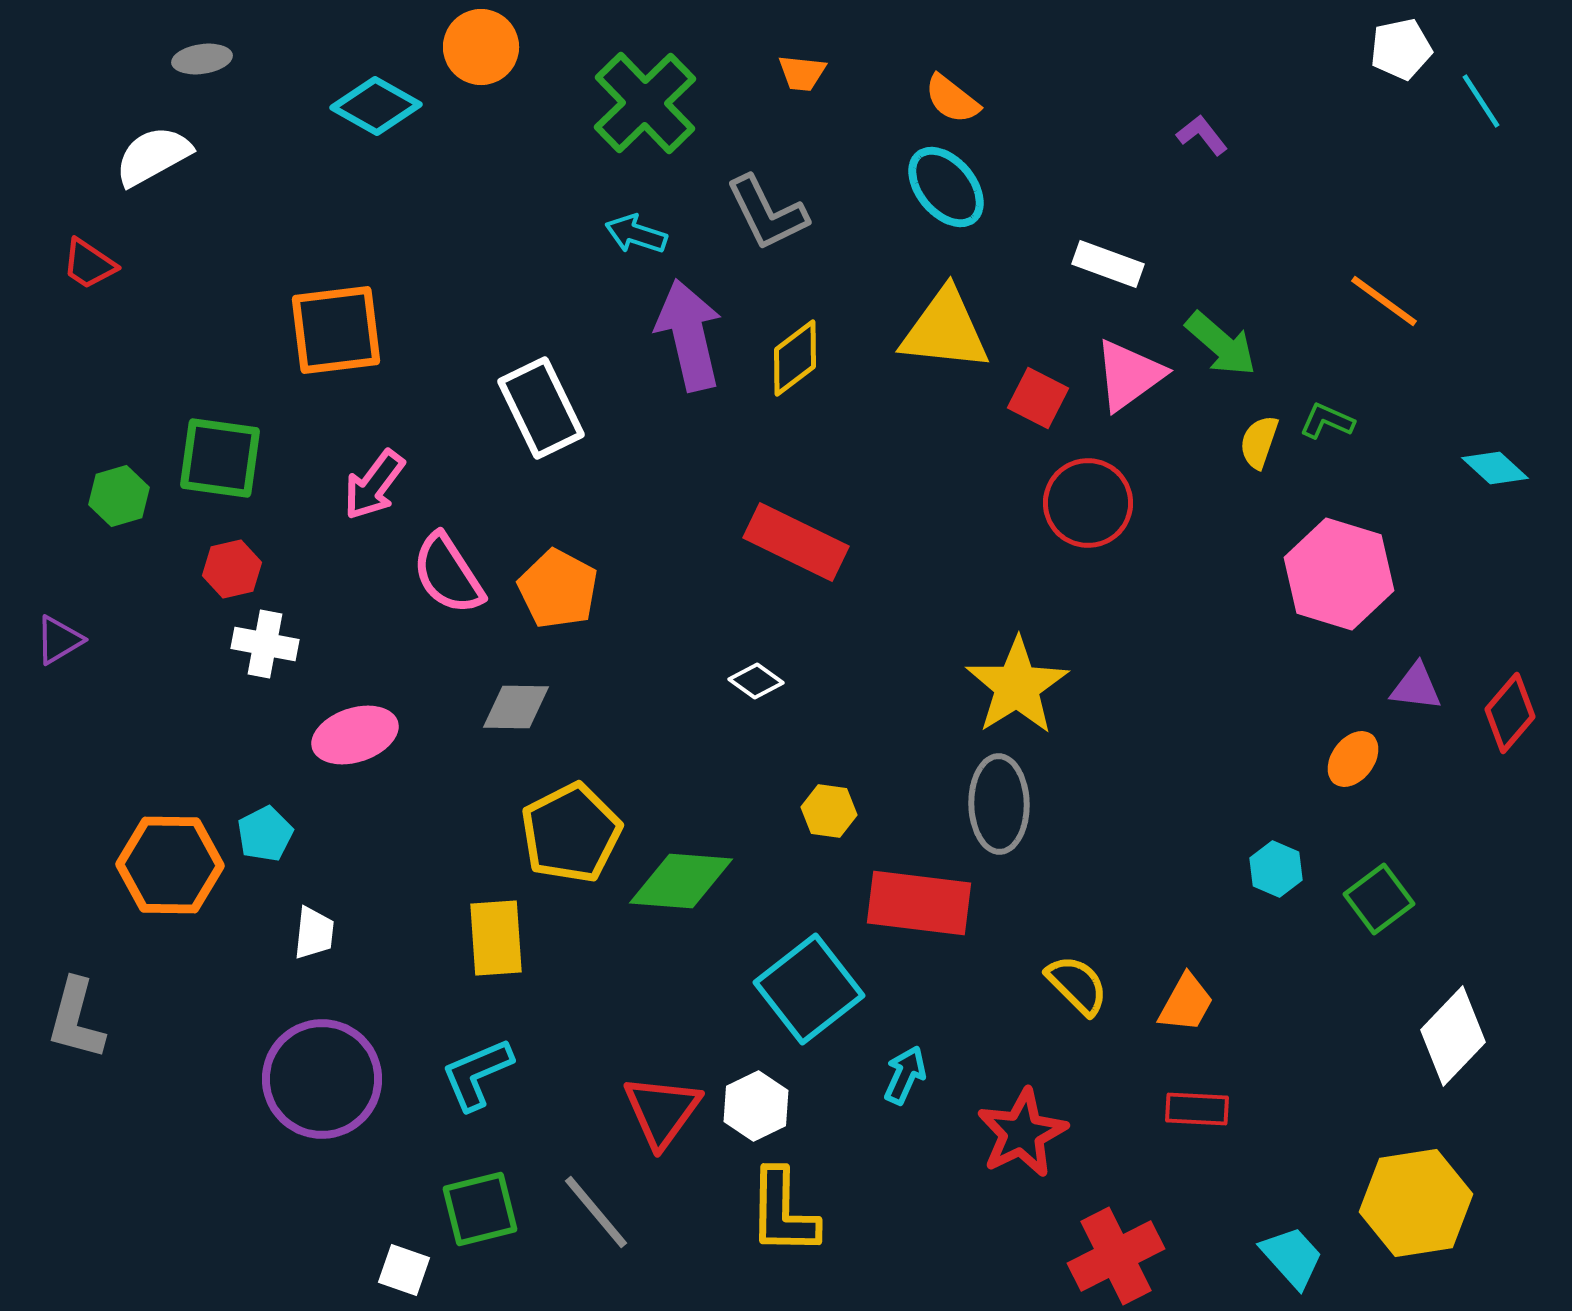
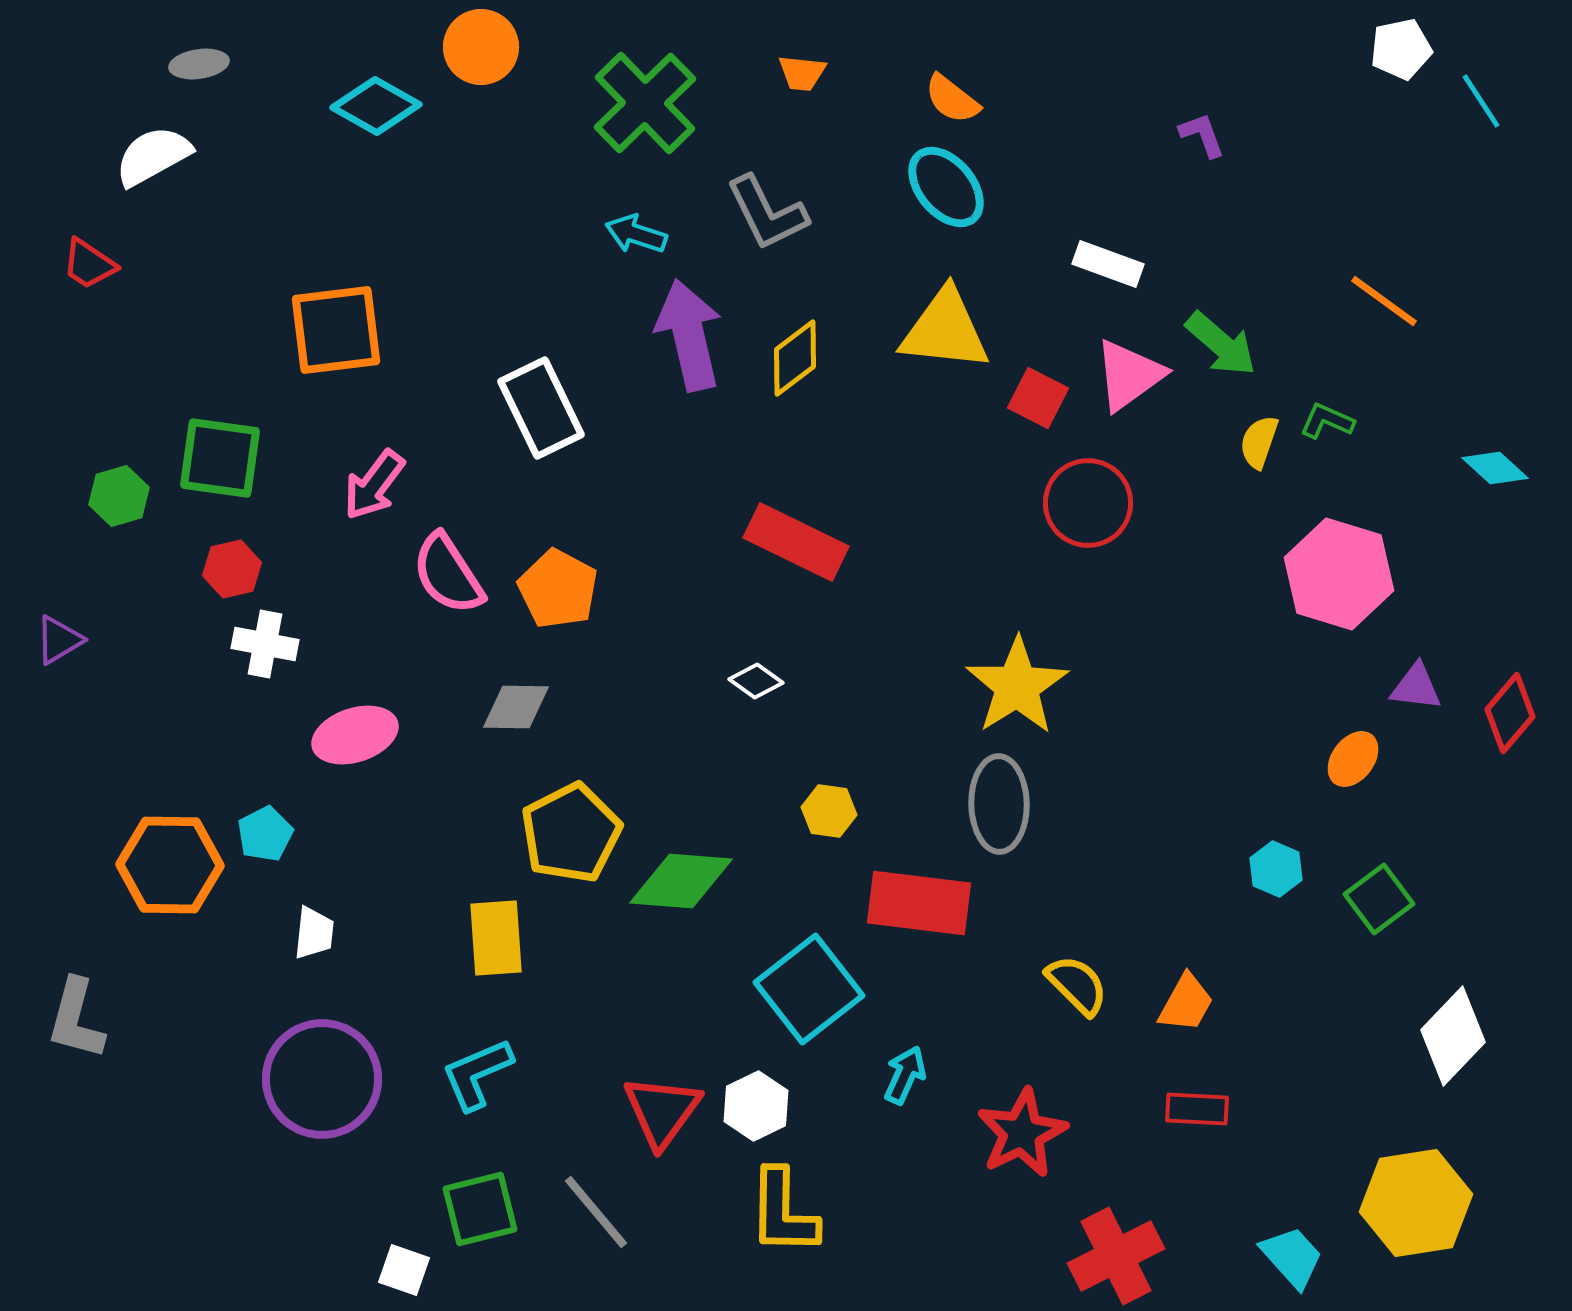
gray ellipse at (202, 59): moved 3 px left, 5 px down
purple L-shape at (1202, 135): rotated 18 degrees clockwise
